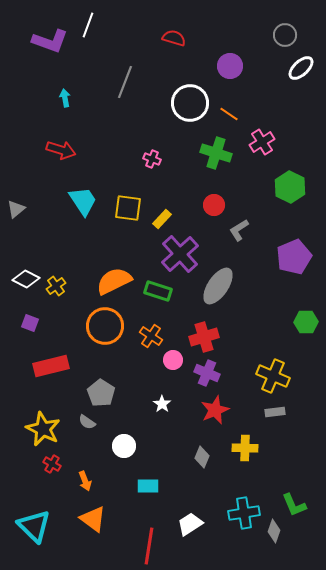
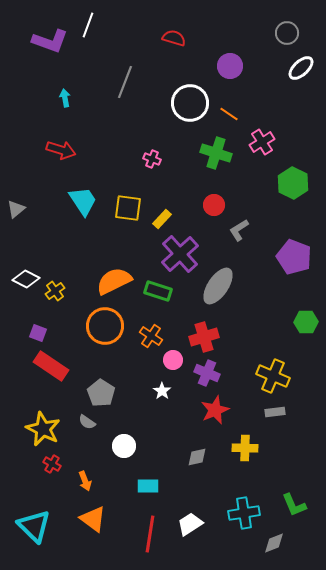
gray circle at (285, 35): moved 2 px right, 2 px up
green hexagon at (290, 187): moved 3 px right, 4 px up
purple pentagon at (294, 257): rotated 28 degrees counterclockwise
yellow cross at (56, 286): moved 1 px left, 5 px down
purple square at (30, 323): moved 8 px right, 10 px down
red rectangle at (51, 366): rotated 48 degrees clockwise
white star at (162, 404): moved 13 px up
gray diamond at (202, 457): moved 5 px left; rotated 55 degrees clockwise
gray diamond at (274, 531): moved 12 px down; rotated 50 degrees clockwise
red line at (149, 546): moved 1 px right, 12 px up
